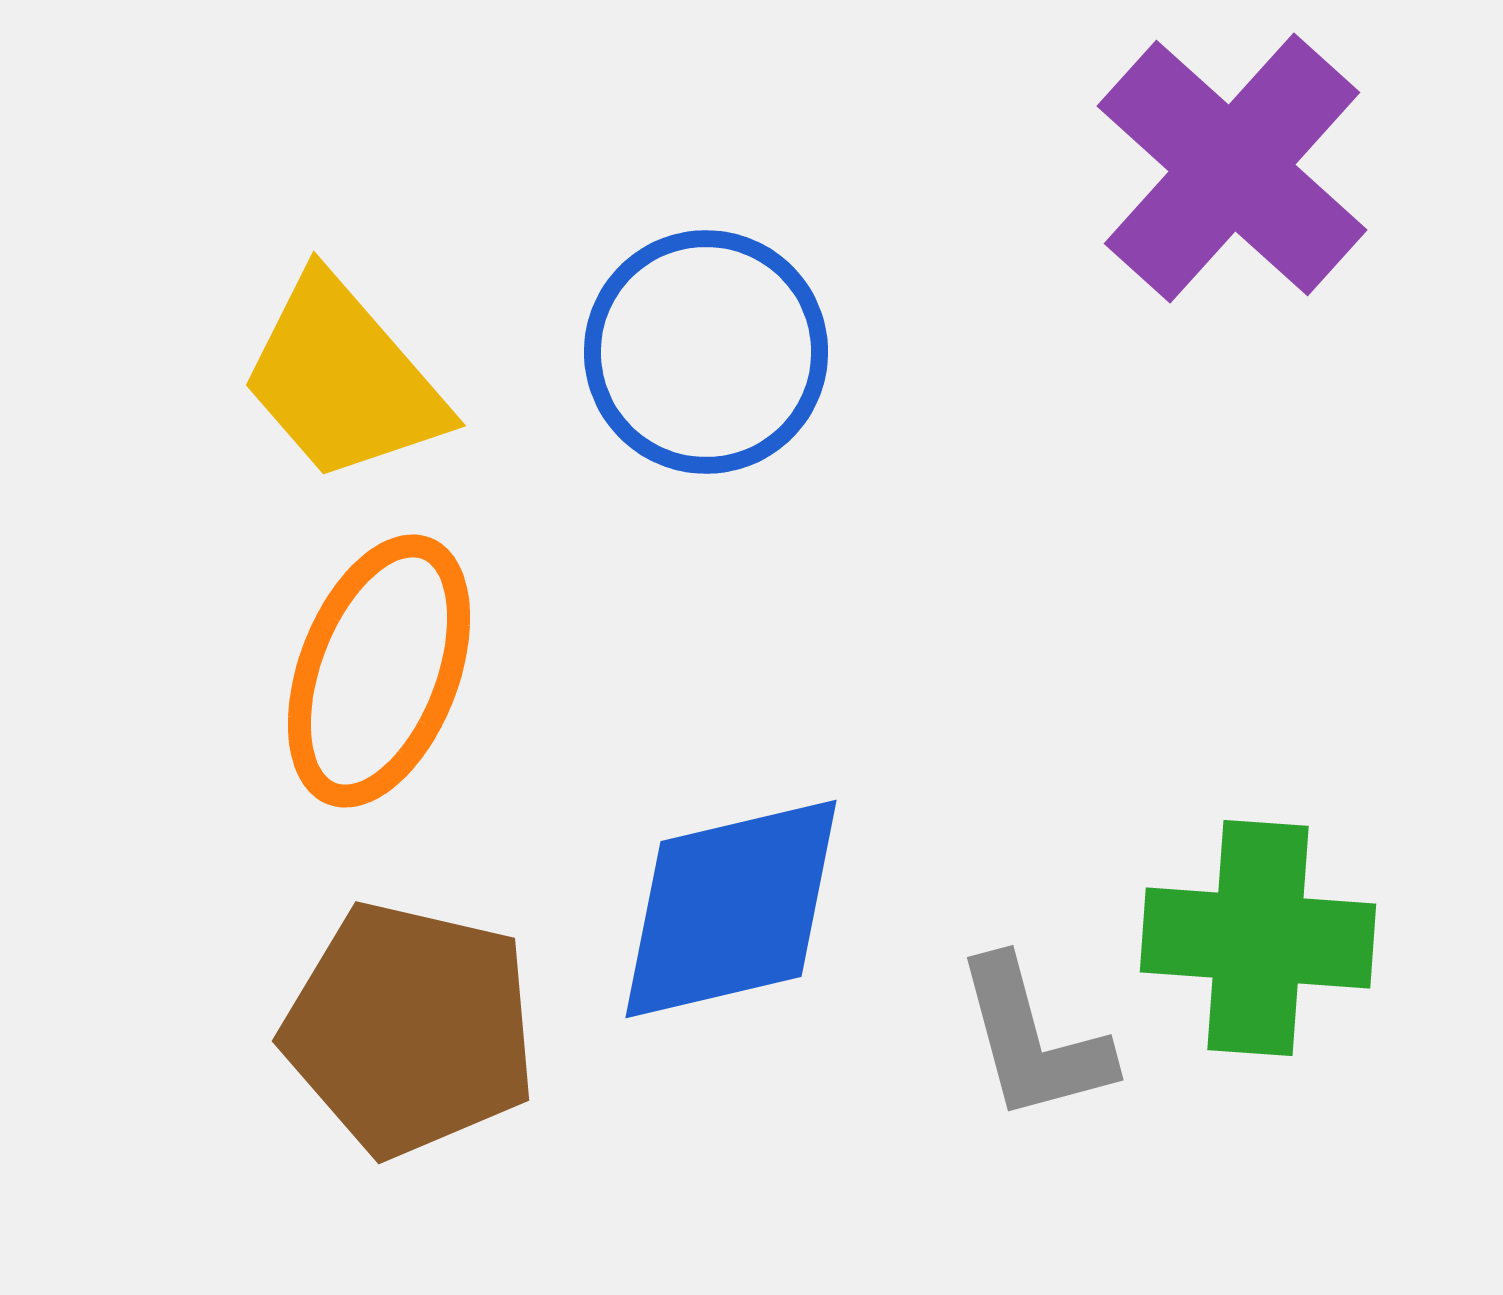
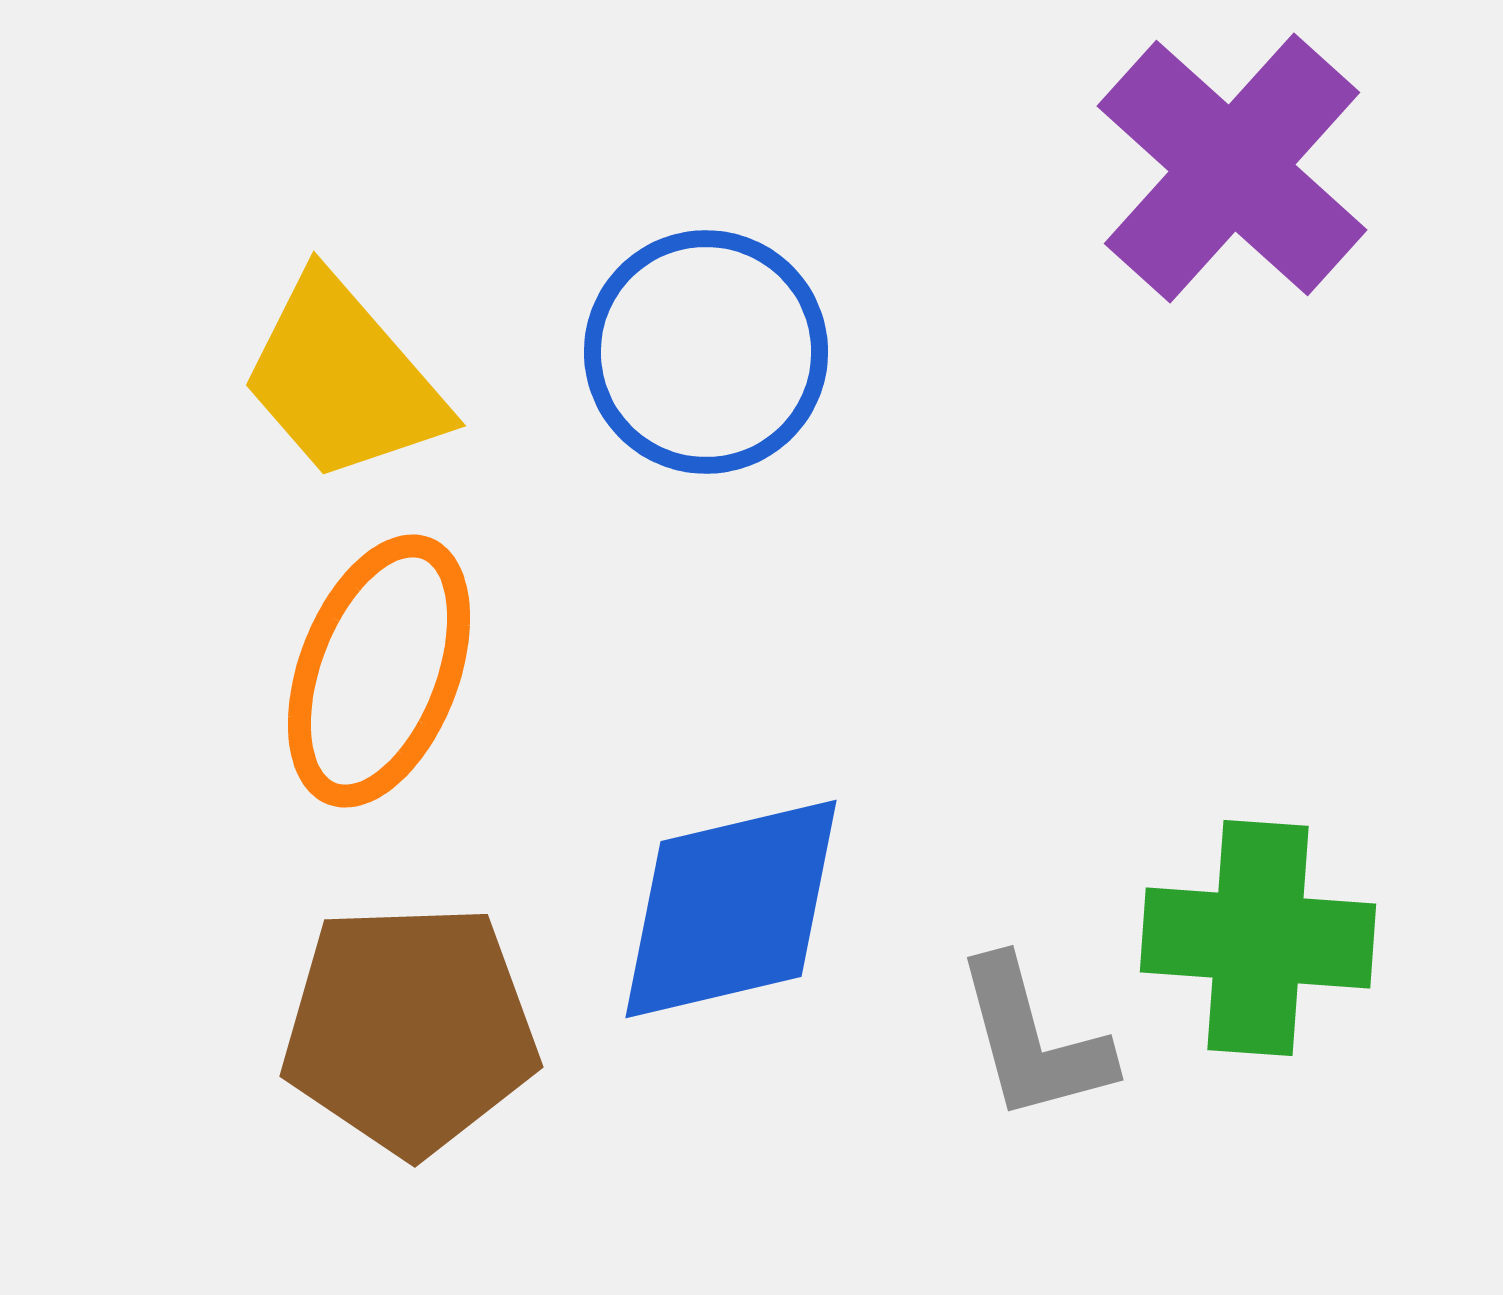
brown pentagon: rotated 15 degrees counterclockwise
